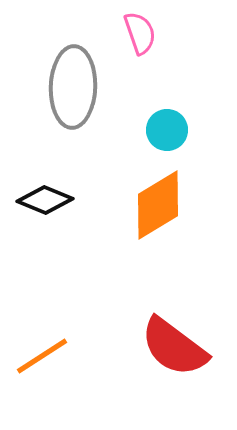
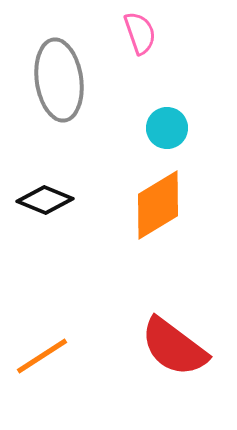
gray ellipse: moved 14 px left, 7 px up; rotated 10 degrees counterclockwise
cyan circle: moved 2 px up
